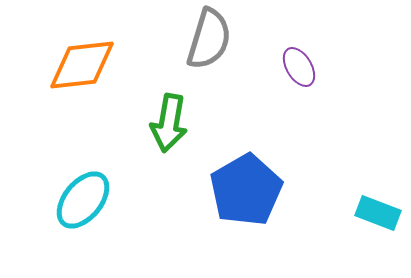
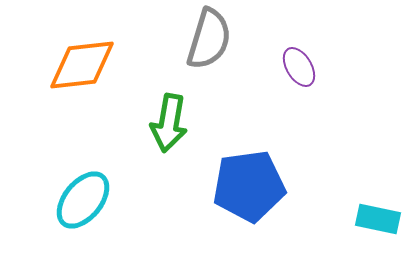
blue pentagon: moved 3 px right, 4 px up; rotated 22 degrees clockwise
cyan rectangle: moved 6 px down; rotated 9 degrees counterclockwise
